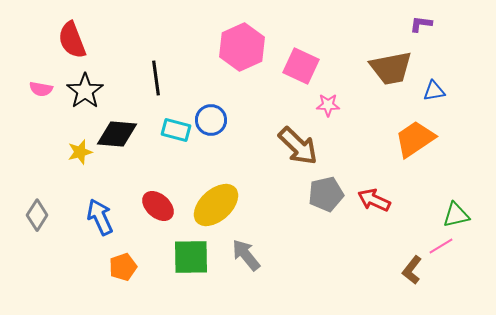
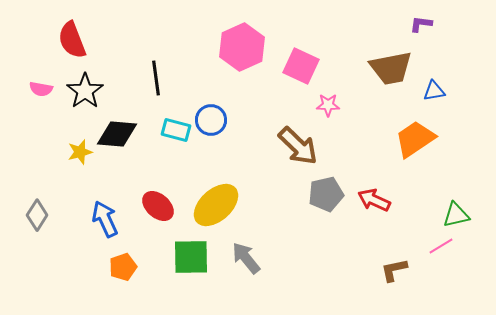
blue arrow: moved 5 px right, 2 px down
gray arrow: moved 3 px down
brown L-shape: moved 18 px left; rotated 40 degrees clockwise
